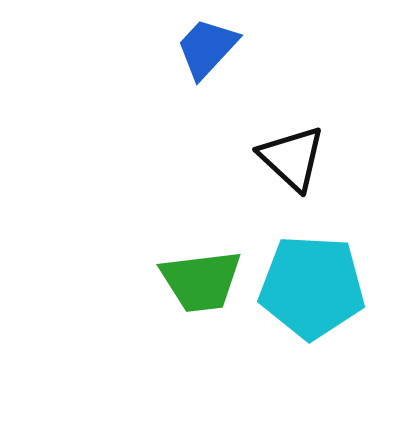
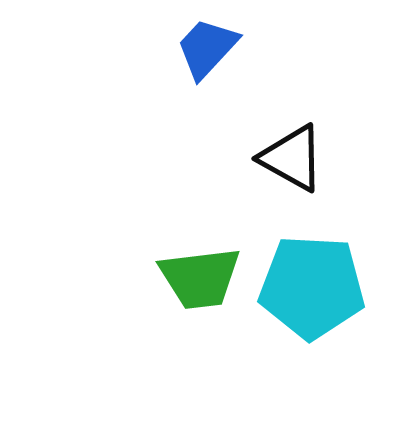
black triangle: rotated 14 degrees counterclockwise
green trapezoid: moved 1 px left, 3 px up
